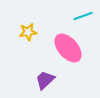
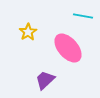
cyan line: rotated 30 degrees clockwise
yellow star: rotated 24 degrees counterclockwise
